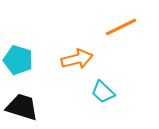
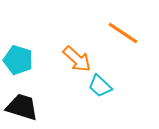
orange line: moved 2 px right, 6 px down; rotated 60 degrees clockwise
orange arrow: rotated 56 degrees clockwise
cyan trapezoid: moved 3 px left, 6 px up
